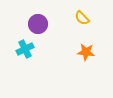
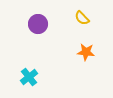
cyan cross: moved 4 px right, 28 px down; rotated 12 degrees counterclockwise
